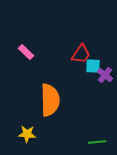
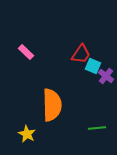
cyan square: rotated 21 degrees clockwise
purple cross: moved 1 px right, 1 px down
orange semicircle: moved 2 px right, 5 px down
yellow star: rotated 24 degrees clockwise
green line: moved 14 px up
